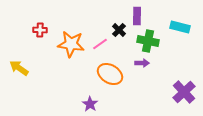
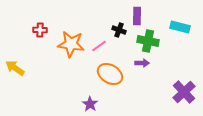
black cross: rotated 24 degrees counterclockwise
pink line: moved 1 px left, 2 px down
yellow arrow: moved 4 px left
